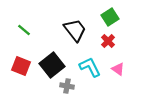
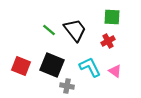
green square: moved 2 px right; rotated 36 degrees clockwise
green line: moved 25 px right
red cross: rotated 16 degrees clockwise
black square: rotated 30 degrees counterclockwise
pink triangle: moved 3 px left, 2 px down
